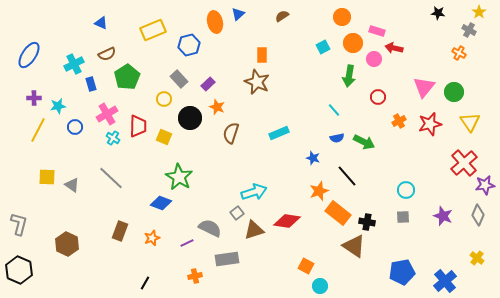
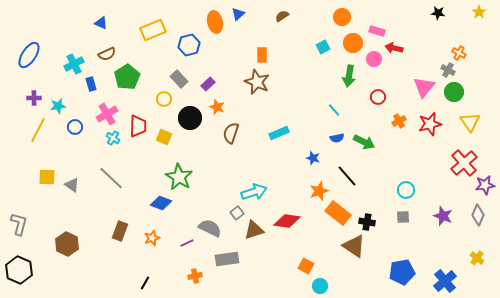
gray cross at (469, 30): moved 21 px left, 40 px down
